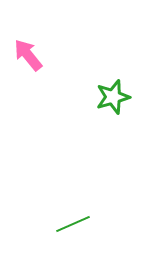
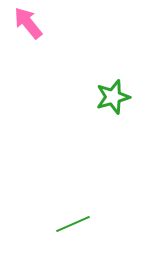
pink arrow: moved 32 px up
